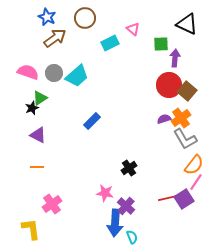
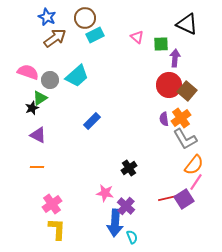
pink triangle: moved 4 px right, 8 px down
cyan rectangle: moved 15 px left, 8 px up
gray circle: moved 4 px left, 7 px down
purple semicircle: rotated 80 degrees counterclockwise
yellow L-shape: moved 26 px right; rotated 10 degrees clockwise
